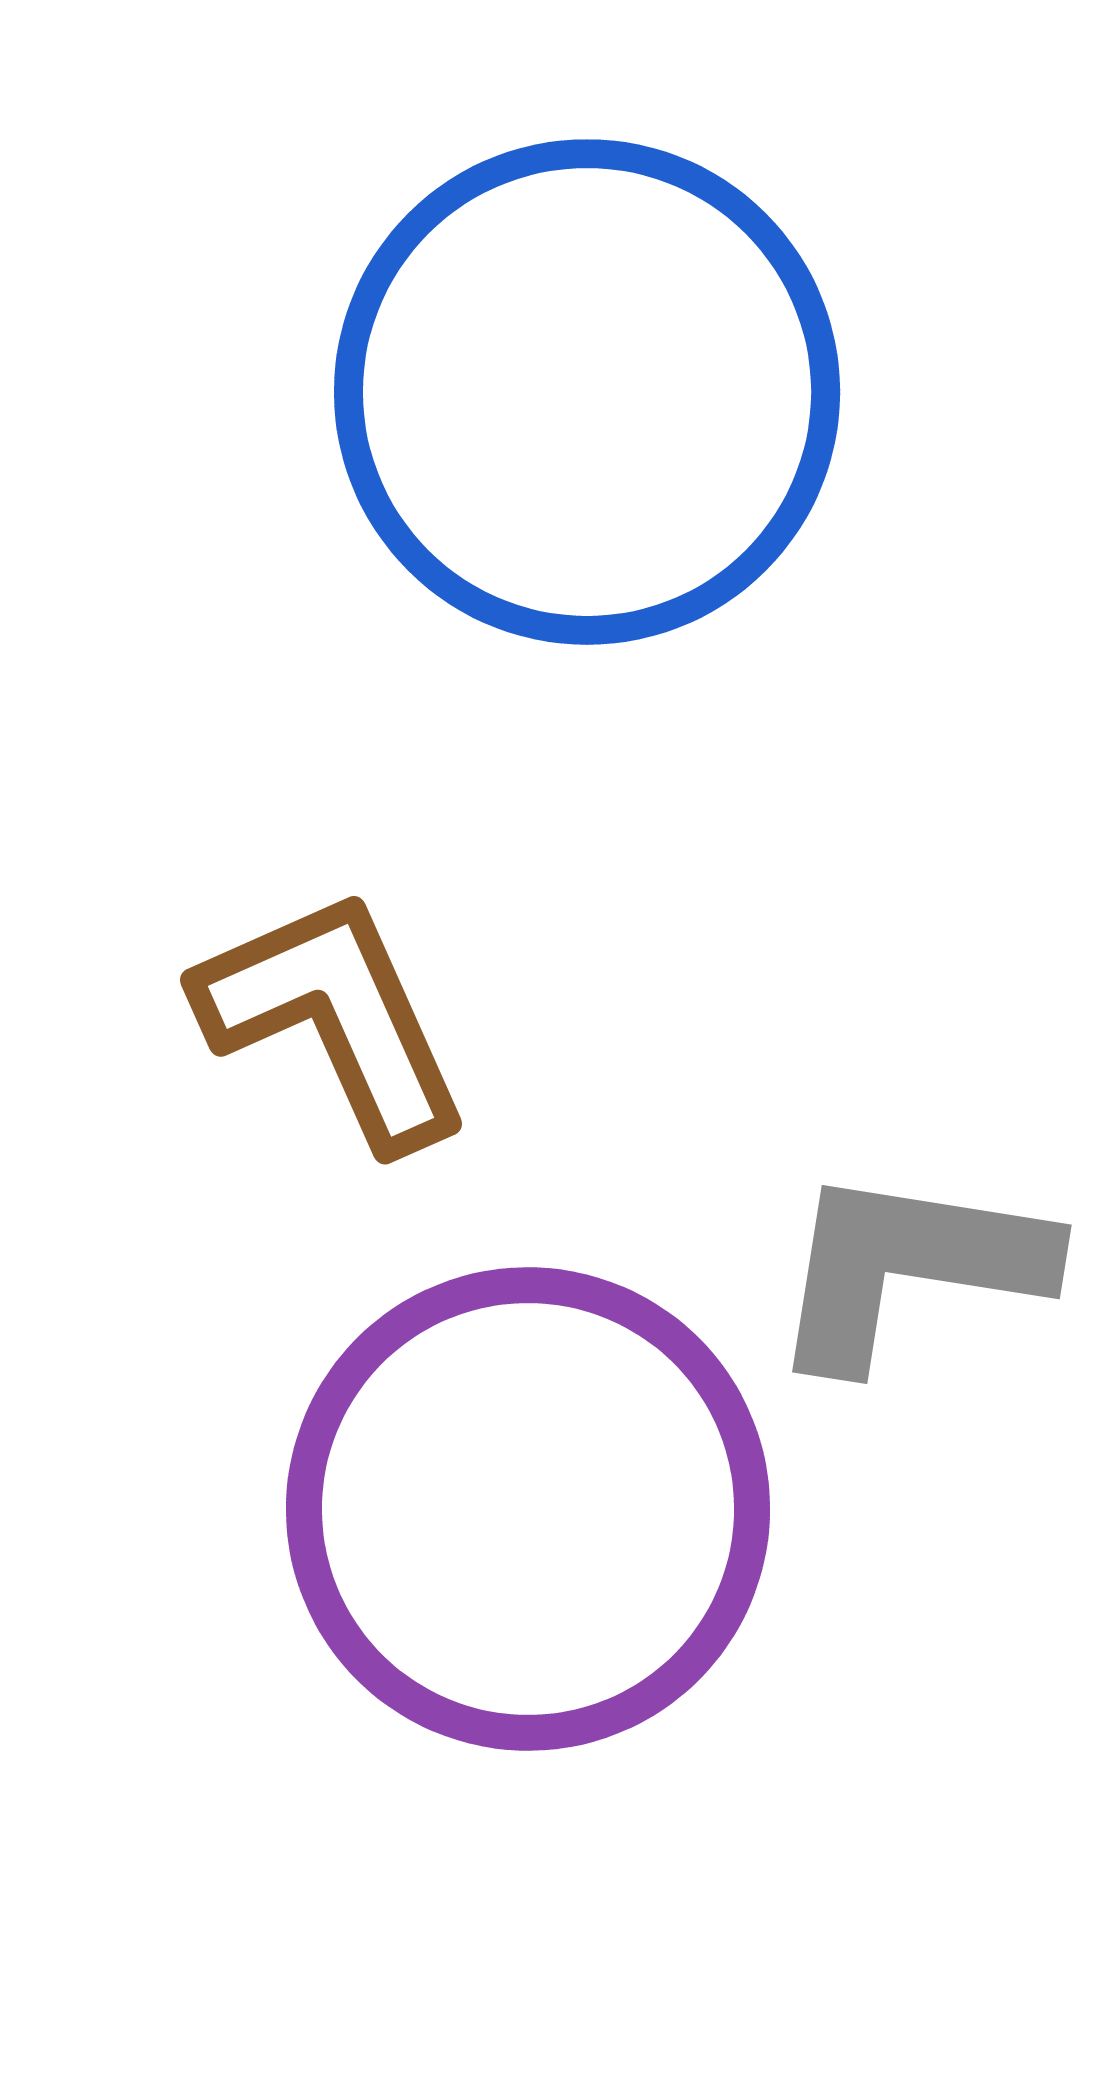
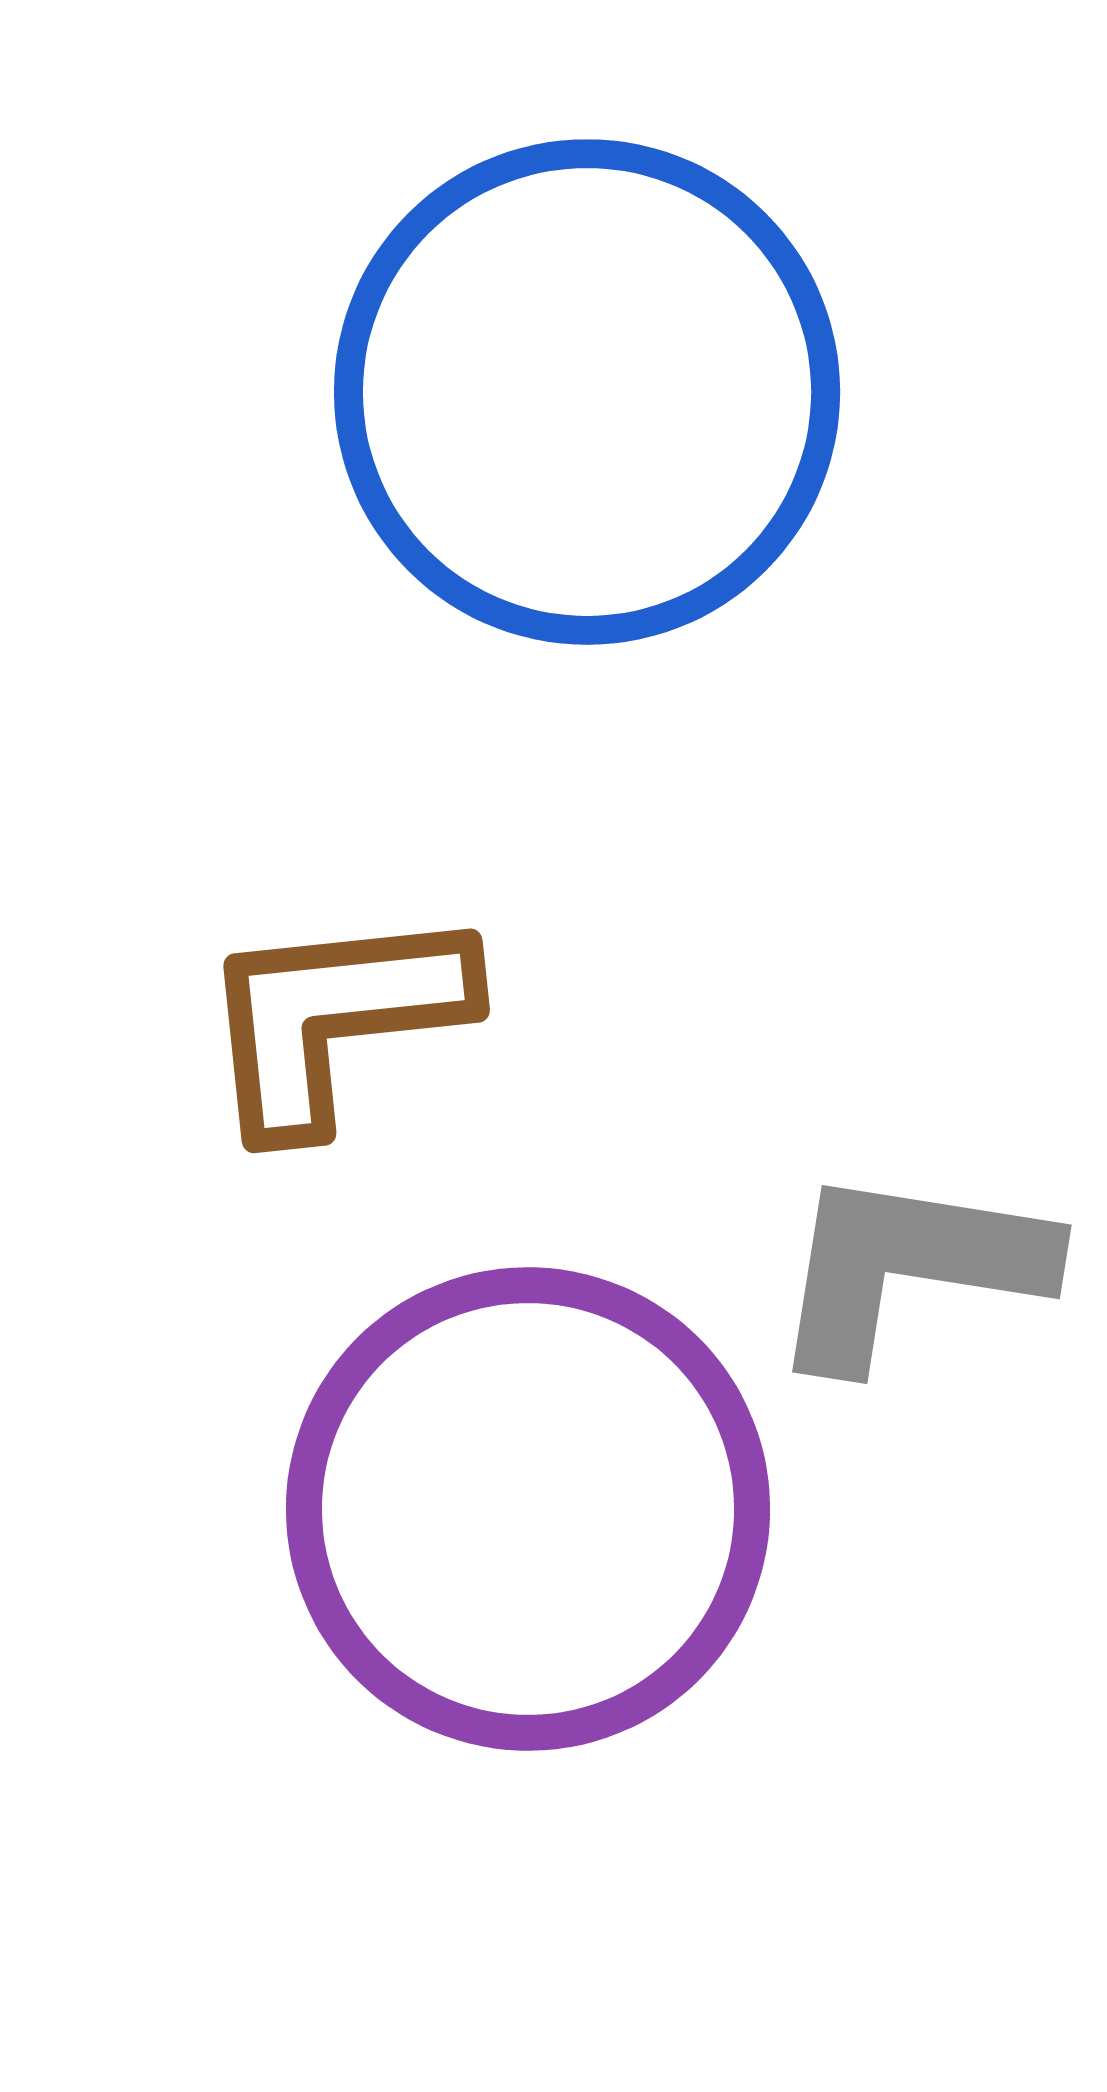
brown L-shape: rotated 72 degrees counterclockwise
